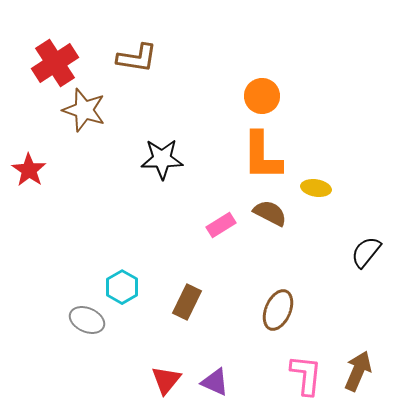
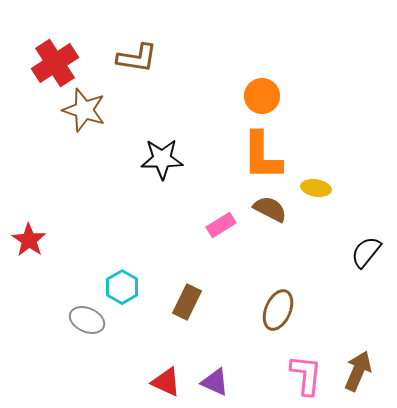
red star: moved 70 px down
brown semicircle: moved 4 px up
red triangle: moved 2 px down; rotated 44 degrees counterclockwise
